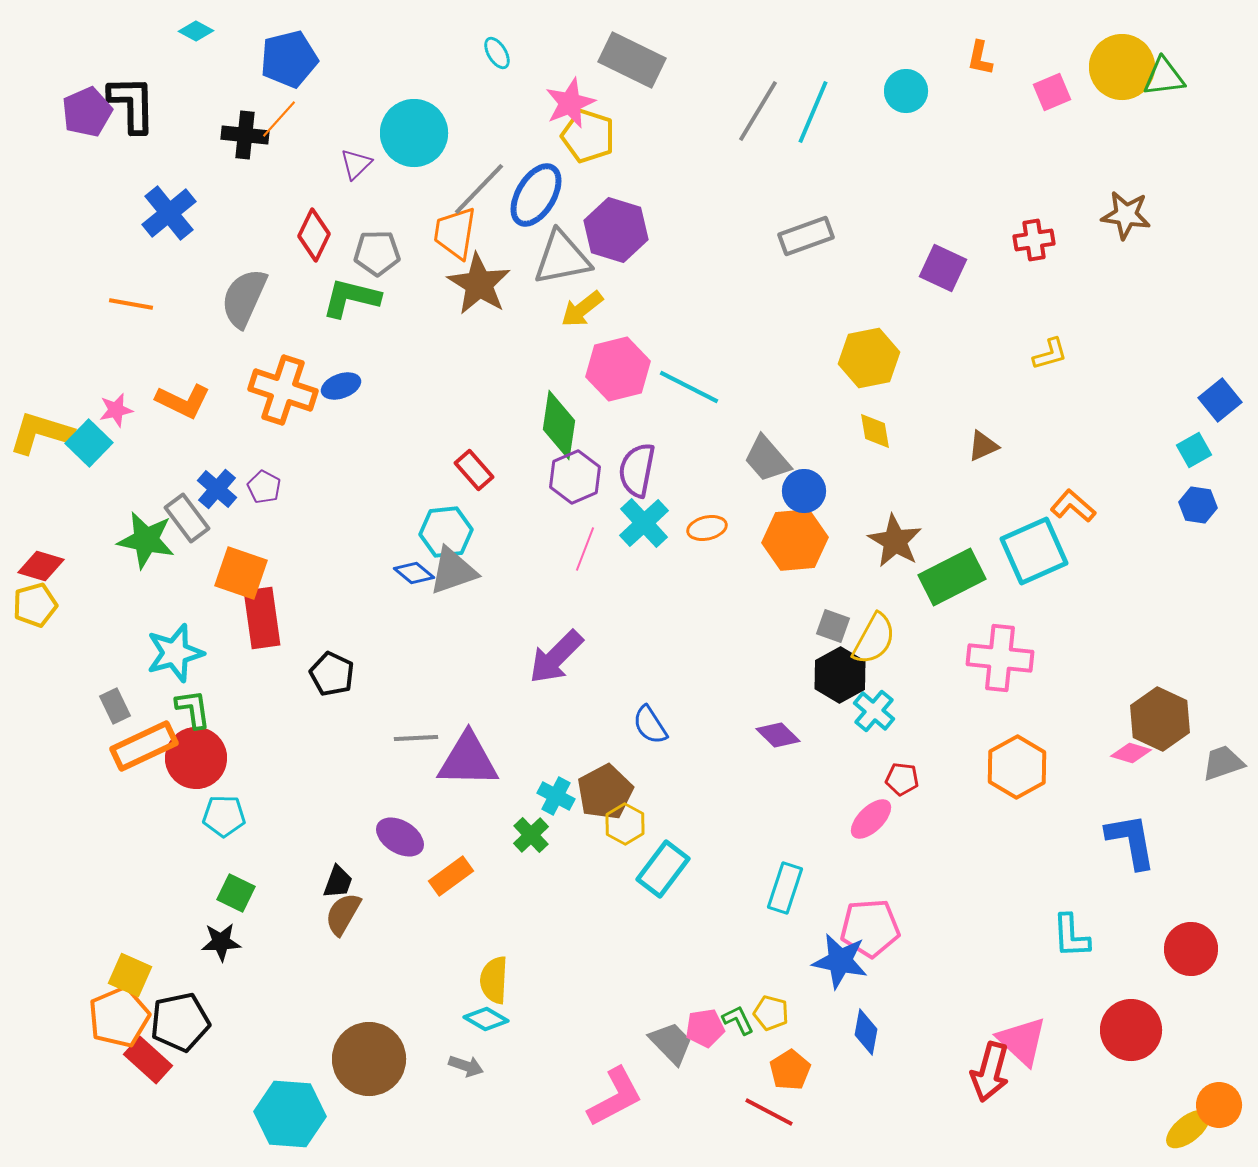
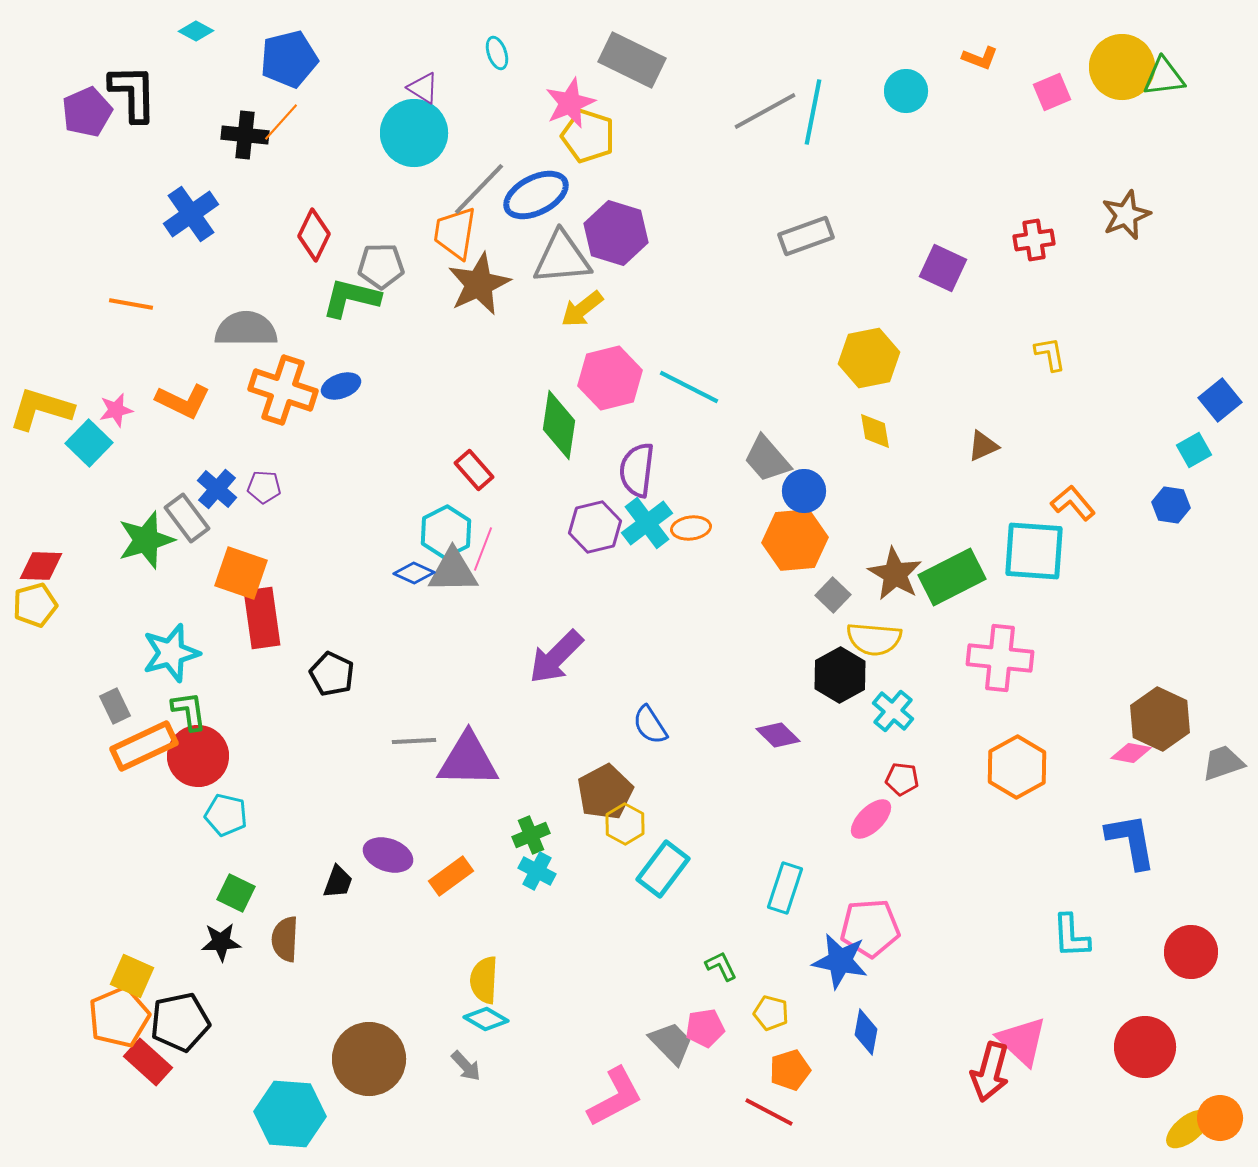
cyan ellipse at (497, 53): rotated 12 degrees clockwise
orange L-shape at (980, 58): rotated 81 degrees counterclockwise
black L-shape at (132, 104): moved 1 px right, 11 px up
gray line at (758, 111): moved 7 px right; rotated 30 degrees clockwise
cyan line at (813, 112): rotated 12 degrees counterclockwise
orange line at (279, 119): moved 2 px right, 3 px down
purple triangle at (356, 164): moved 67 px right, 76 px up; rotated 44 degrees counterclockwise
blue ellipse at (536, 195): rotated 32 degrees clockwise
blue cross at (169, 213): moved 22 px right, 1 px down; rotated 4 degrees clockwise
brown star at (1126, 215): rotated 30 degrees counterclockwise
purple hexagon at (616, 230): moved 3 px down
gray pentagon at (377, 253): moved 4 px right, 13 px down
gray triangle at (562, 258): rotated 6 degrees clockwise
brown star at (479, 284): rotated 16 degrees clockwise
gray semicircle at (244, 298): moved 2 px right, 31 px down; rotated 66 degrees clockwise
yellow L-shape at (1050, 354): rotated 84 degrees counterclockwise
pink hexagon at (618, 369): moved 8 px left, 9 px down
yellow L-shape at (41, 433): moved 24 px up
purple semicircle at (637, 470): rotated 4 degrees counterclockwise
purple hexagon at (575, 477): moved 20 px right, 50 px down; rotated 9 degrees clockwise
purple pentagon at (264, 487): rotated 24 degrees counterclockwise
blue hexagon at (1198, 505): moved 27 px left
orange L-shape at (1073, 506): moved 3 px up; rotated 9 degrees clockwise
cyan cross at (644, 523): moved 3 px right; rotated 6 degrees clockwise
orange ellipse at (707, 528): moved 16 px left; rotated 6 degrees clockwise
cyan hexagon at (446, 532): rotated 21 degrees counterclockwise
green star at (146, 540): rotated 28 degrees counterclockwise
brown star at (895, 541): moved 33 px down
pink line at (585, 549): moved 102 px left
cyan square at (1034, 551): rotated 28 degrees clockwise
red diamond at (41, 566): rotated 15 degrees counterclockwise
gray triangle at (453, 571): rotated 18 degrees clockwise
blue diamond at (414, 573): rotated 15 degrees counterclockwise
gray square at (833, 626): moved 31 px up; rotated 24 degrees clockwise
yellow semicircle at (874, 639): rotated 66 degrees clockwise
cyan star at (175, 653): moved 4 px left
green L-shape at (193, 709): moved 4 px left, 2 px down
cyan cross at (874, 711): moved 19 px right
gray line at (416, 738): moved 2 px left, 3 px down
pink diamond at (1131, 753): rotated 6 degrees counterclockwise
red circle at (196, 758): moved 2 px right, 2 px up
cyan cross at (556, 796): moved 19 px left, 75 px down
cyan pentagon at (224, 816): moved 2 px right, 1 px up; rotated 12 degrees clockwise
green cross at (531, 835): rotated 21 degrees clockwise
purple ellipse at (400, 837): moved 12 px left, 18 px down; rotated 12 degrees counterclockwise
brown semicircle at (343, 914): moved 58 px left, 25 px down; rotated 27 degrees counterclockwise
red circle at (1191, 949): moved 3 px down
yellow square at (130, 975): moved 2 px right, 1 px down
yellow semicircle at (494, 980): moved 10 px left
green L-shape at (738, 1020): moved 17 px left, 54 px up
red circle at (1131, 1030): moved 14 px right, 17 px down
red rectangle at (148, 1060): moved 2 px down
gray arrow at (466, 1066): rotated 28 degrees clockwise
orange pentagon at (790, 1070): rotated 15 degrees clockwise
orange circle at (1219, 1105): moved 1 px right, 13 px down
